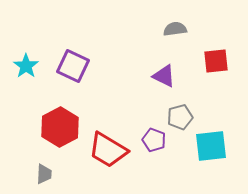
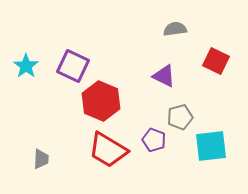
red square: rotated 32 degrees clockwise
red hexagon: moved 41 px right, 26 px up; rotated 9 degrees counterclockwise
gray trapezoid: moved 3 px left, 15 px up
